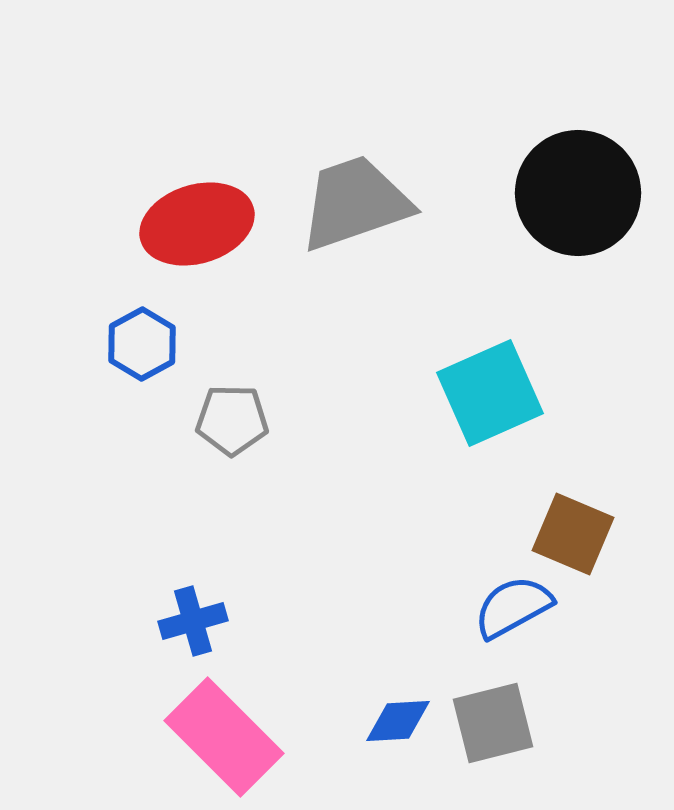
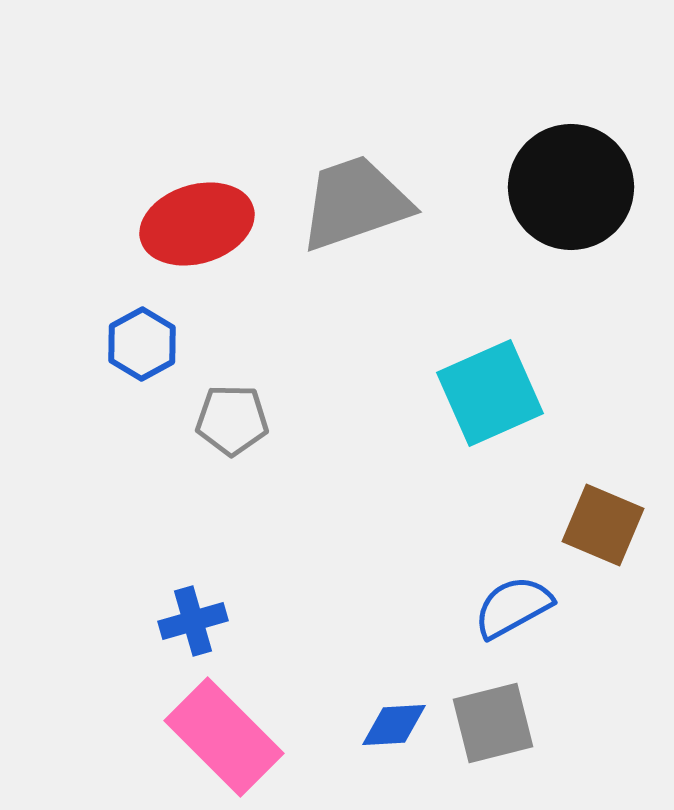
black circle: moved 7 px left, 6 px up
brown square: moved 30 px right, 9 px up
blue diamond: moved 4 px left, 4 px down
